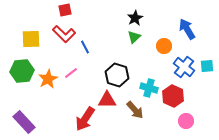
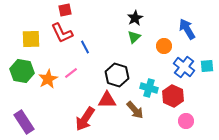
red L-shape: moved 2 px left, 1 px up; rotated 20 degrees clockwise
green hexagon: rotated 15 degrees clockwise
purple rectangle: rotated 10 degrees clockwise
